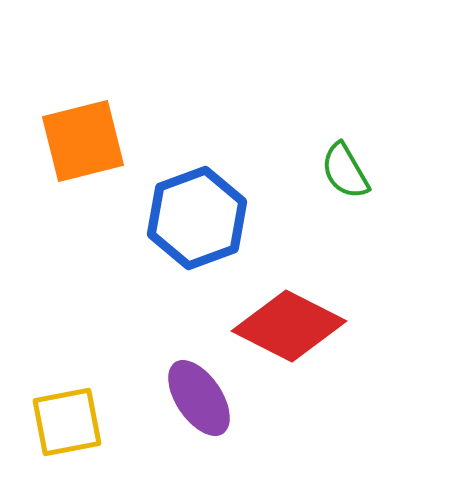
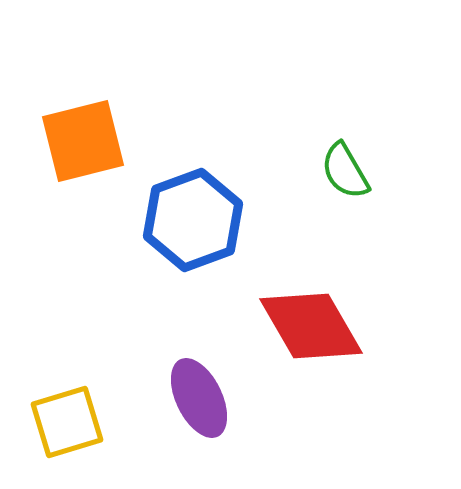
blue hexagon: moved 4 px left, 2 px down
red diamond: moved 22 px right; rotated 33 degrees clockwise
purple ellipse: rotated 8 degrees clockwise
yellow square: rotated 6 degrees counterclockwise
